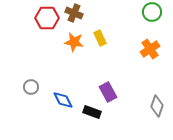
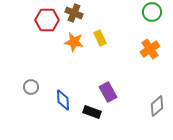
red hexagon: moved 2 px down
blue diamond: rotated 25 degrees clockwise
gray diamond: rotated 30 degrees clockwise
